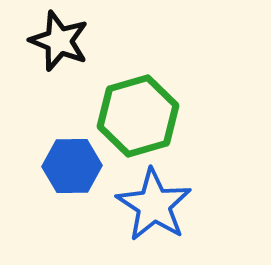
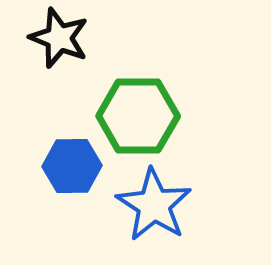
black star: moved 3 px up
green hexagon: rotated 16 degrees clockwise
